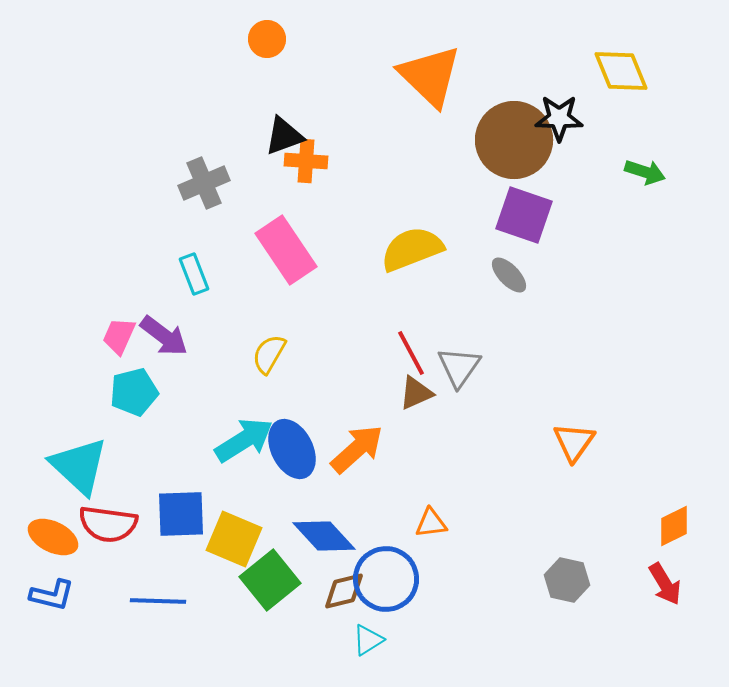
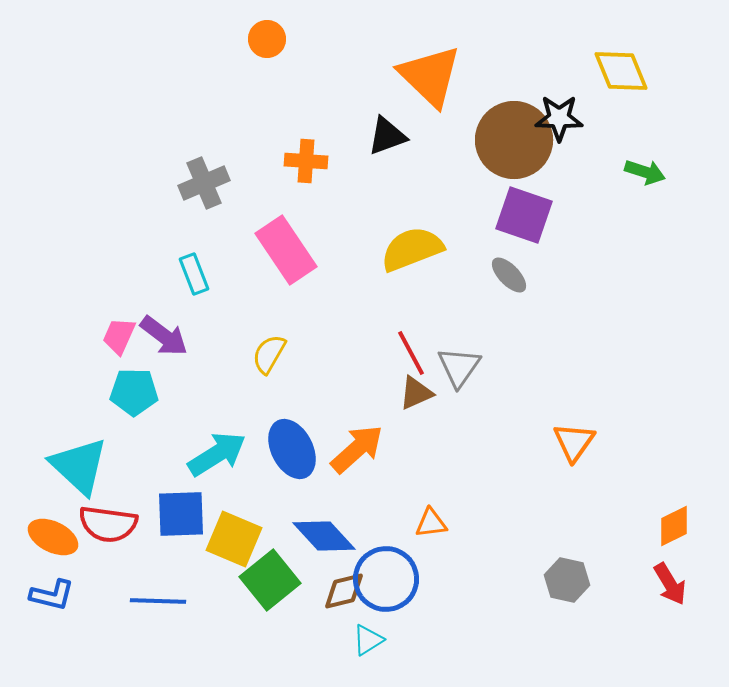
black triangle at (284, 136): moved 103 px right
cyan pentagon at (134, 392): rotated 15 degrees clockwise
cyan arrow at (244, 440): moved 27 px left, 14 px down
red arrow at (665, 584): moved 5 px right
